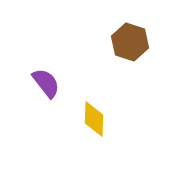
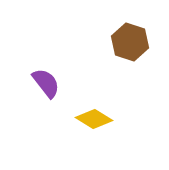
yellow diamond: rotated 60 degrees counterclockwise
